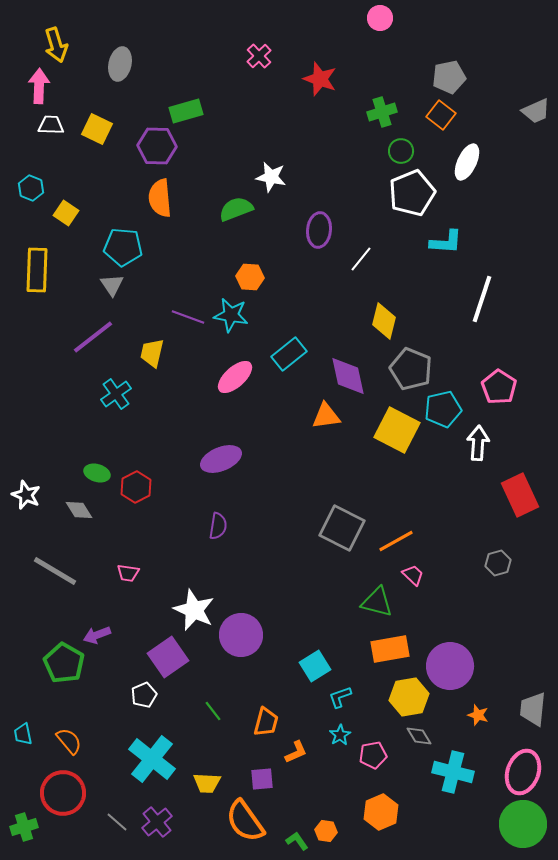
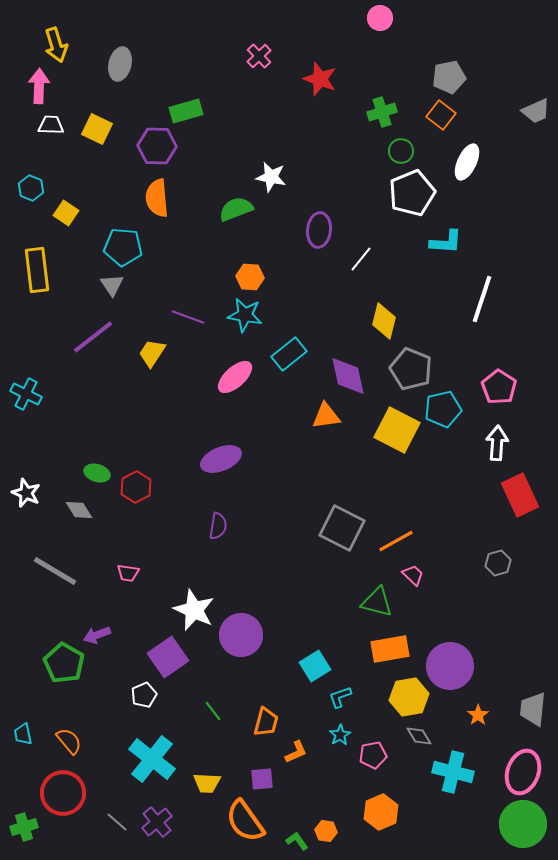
orange semicircle at (160, 198): moved 3 px left
yellow rectangle at (37, 270): rotated 9 degrees counterclockwise
cyan star at (231, 315): moved 14 px right
yellow trapezoid at (152, 353): rotated 20 degrees clockwise
cyan cross at (116, 394): moved 90 px left; rotated 28 degrees counterclockwise
white arrow at (478, 443): moved 19 px right
white star at (26, 495): moved 2 px up
orange star at (478, 715): rotated 20 degrees clockwise
